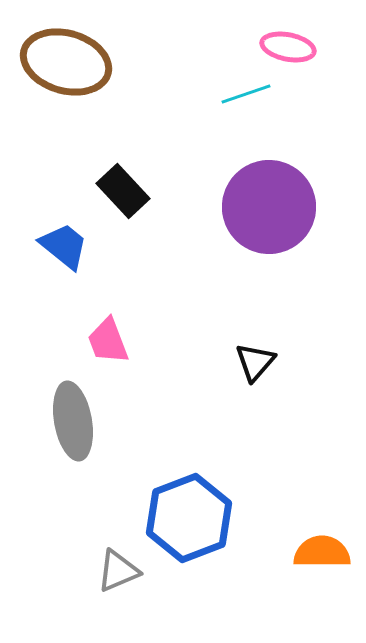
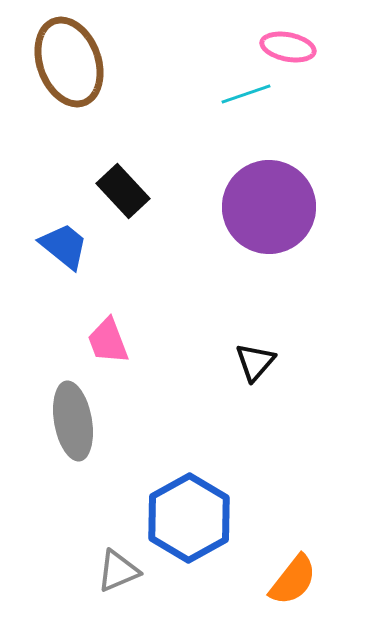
brown ellipse: moved 3 px right; rotated 54 degrees clockwise
blue hexagon: rotated 8 degrees counterclockwise
orange semicircle: moved 29 px left, 28 px down; rotated 128 degrees clockwise
